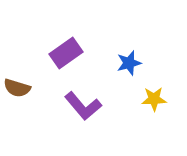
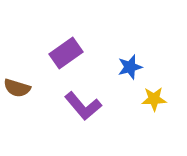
blue star: moved 1 px right, 4 px down
